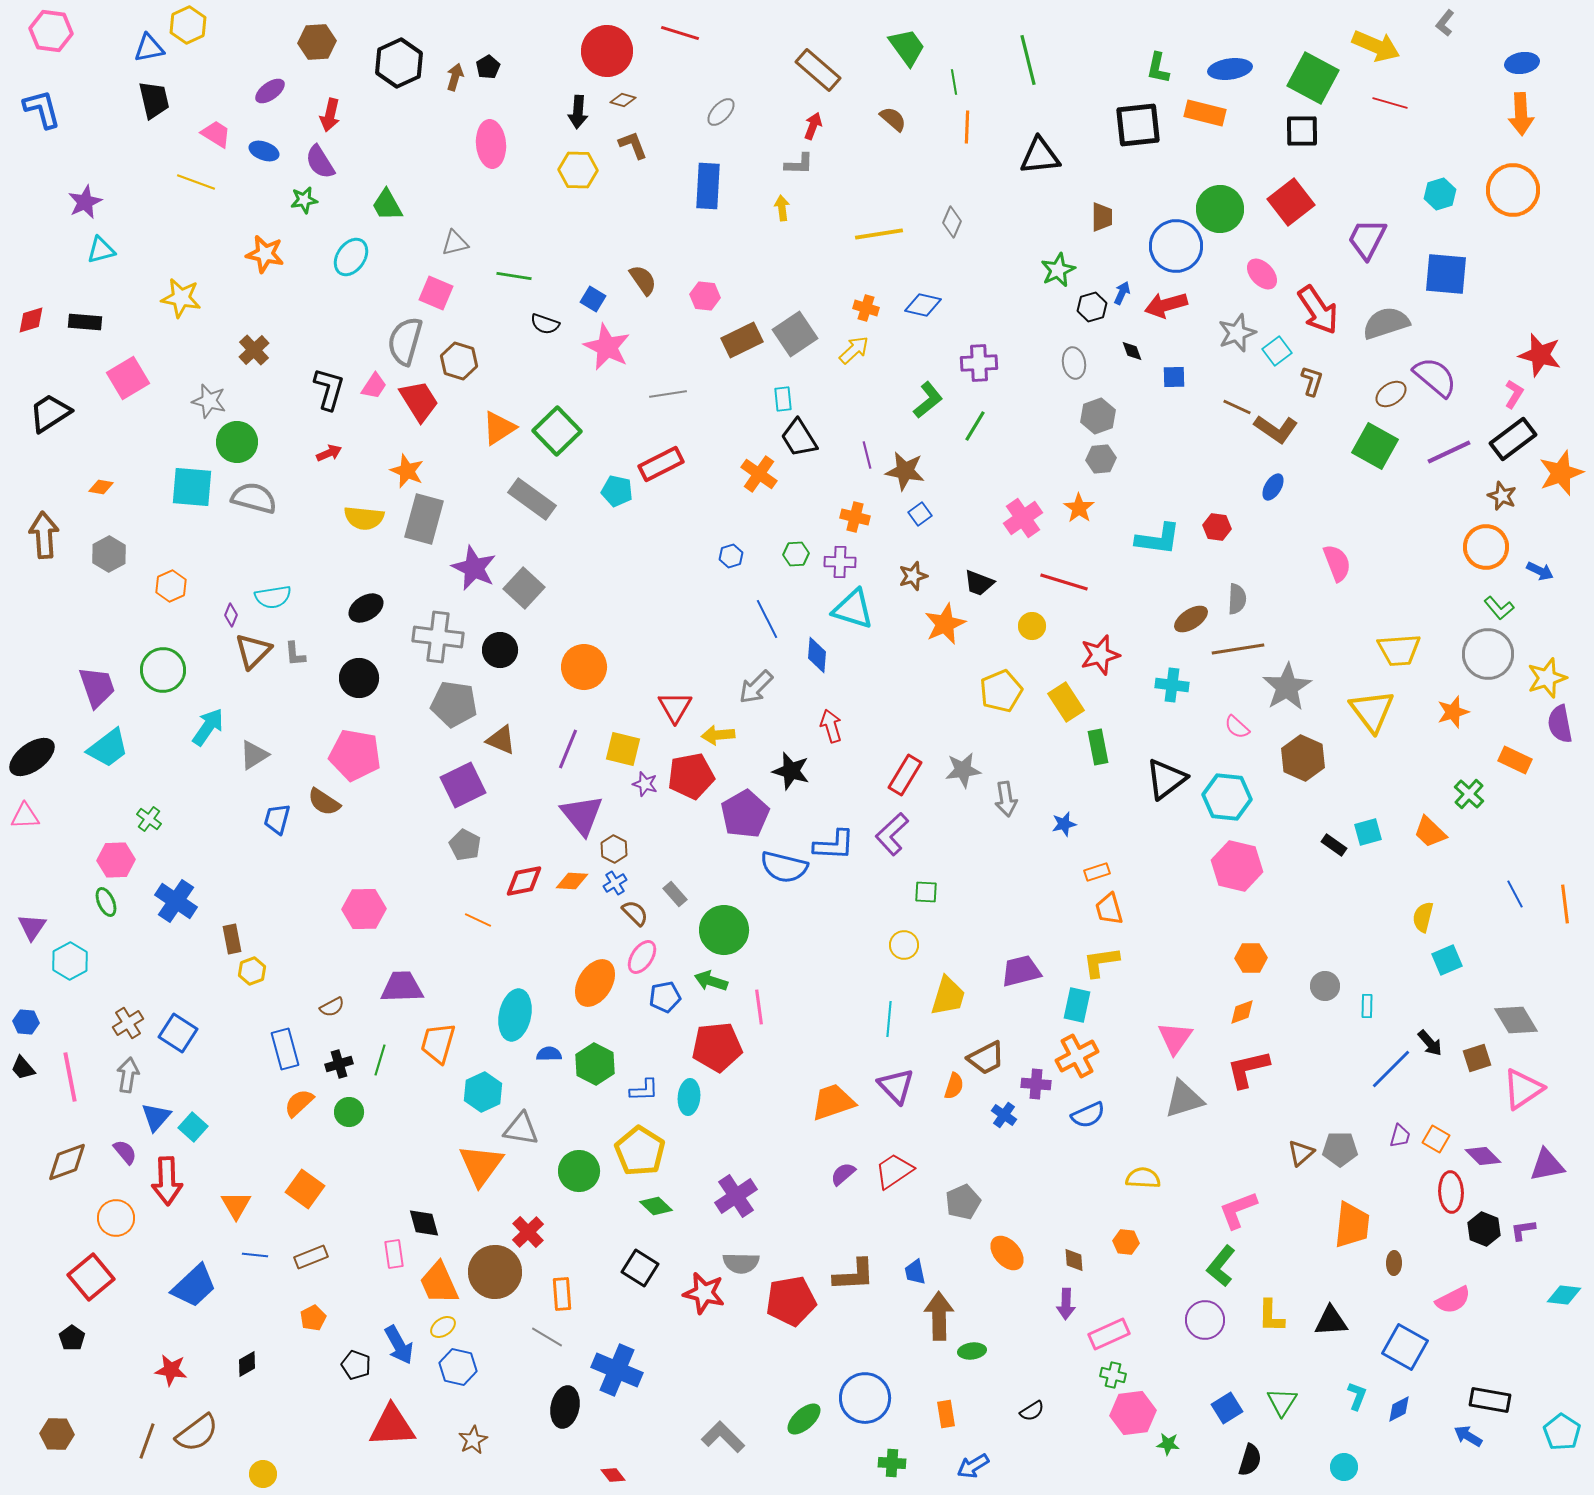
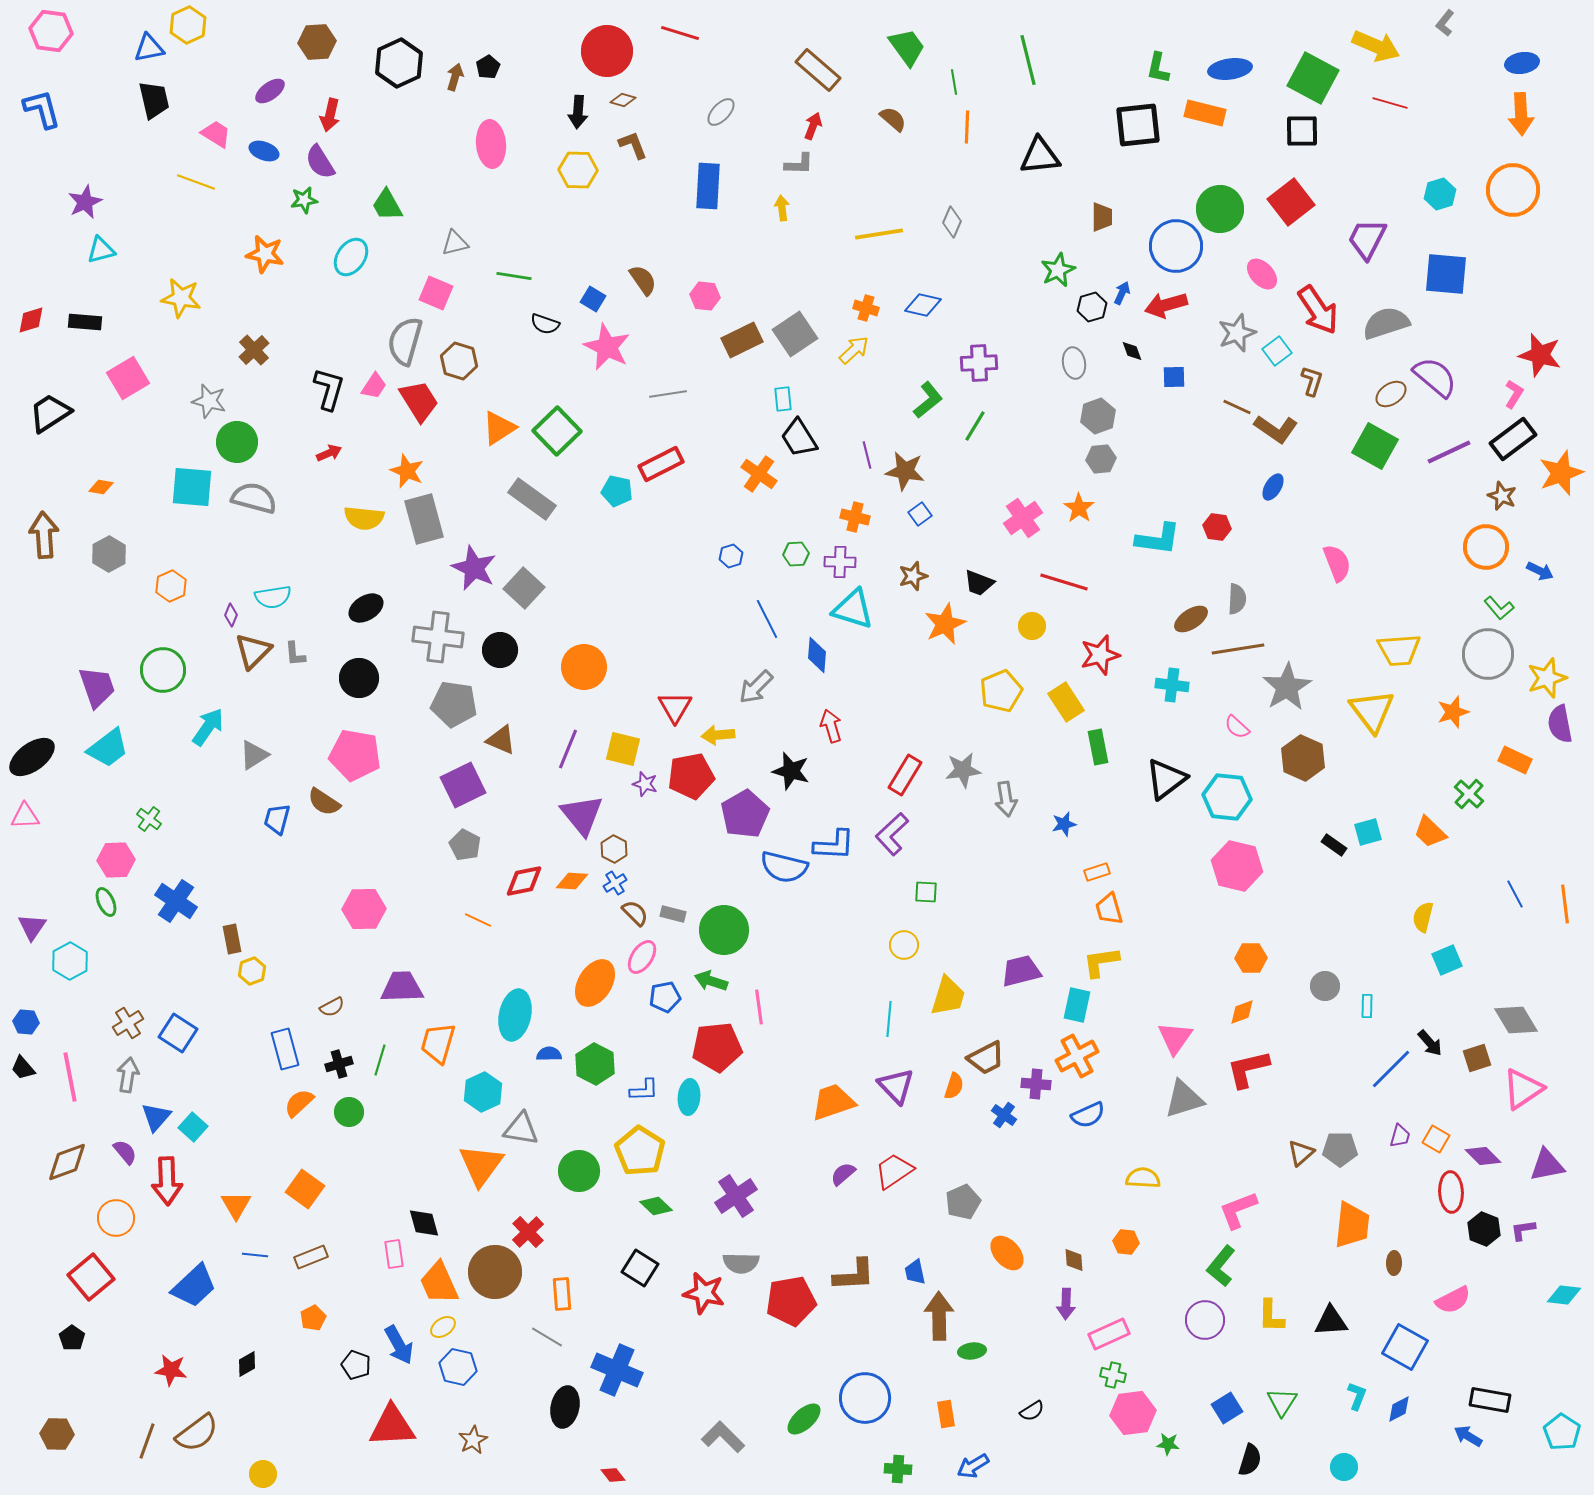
gray rectangle at (424, 519): rotated 30 degrees counterclockwise
gray rectangle at (675, 894): moved 2 px left, 20 px down; rotated 35 degrees counterclockwise
green cross at (892, 1463): moved 6 px right, 6 px down
